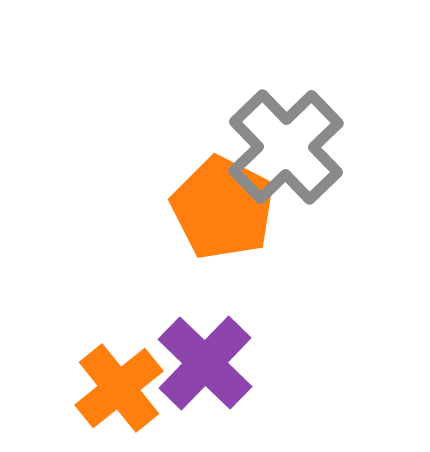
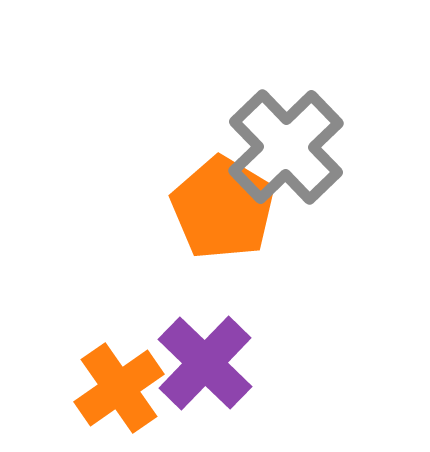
orange pentagon: rotated 4 degrees clockwise
orange cross: rotated 4 degrees clockwise
